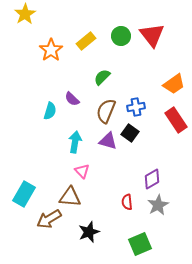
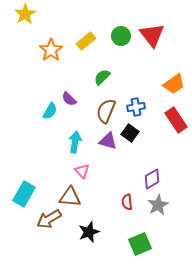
purple semicircle: moved 3 px left
cyan semicircle: rotated 12 degrees clockwise
